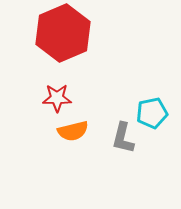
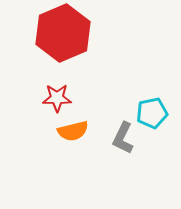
gray L-shape: rotated 12 degrees clockwise
